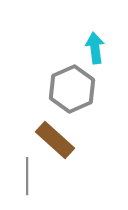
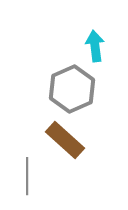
cyan arrow: moved 2 px up
brown rectangle: moved 10 px right
